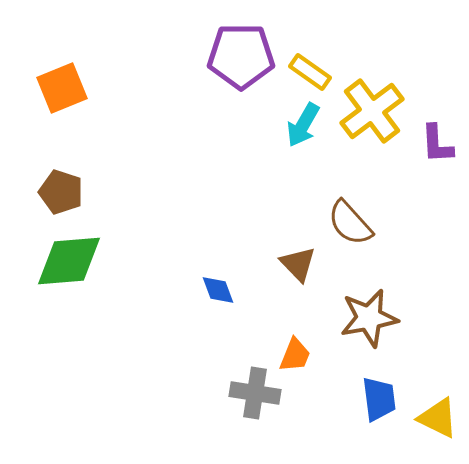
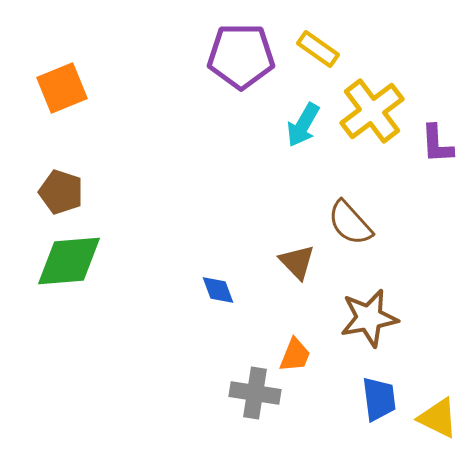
yellow rectangle: moved 8 px right, 23 px up
brown triangle: moved 1 px left, 2 px up
